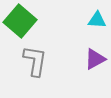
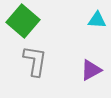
green square: moved 3 px right
purple triangle: moved 4 px left, 11 px down
